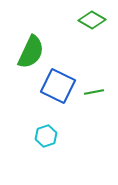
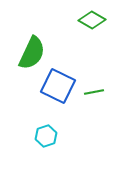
green semicircle: moved 1 px right, 1 px down
